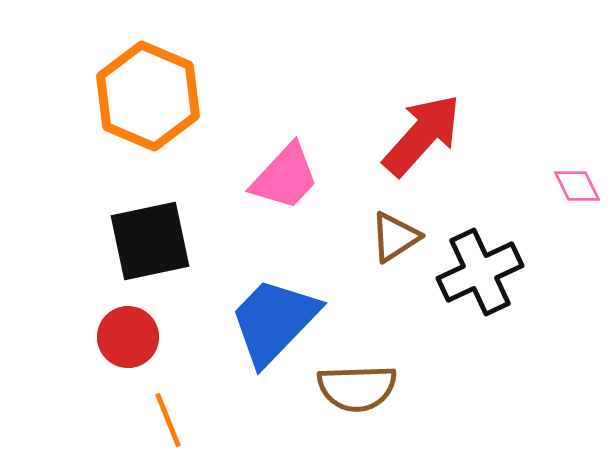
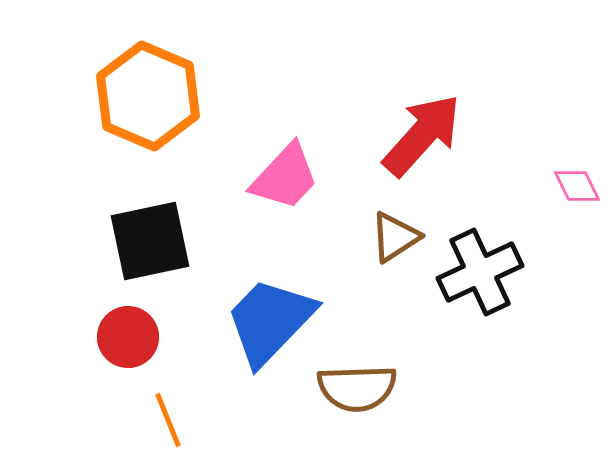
blue trapezoid: moved 4 px left
